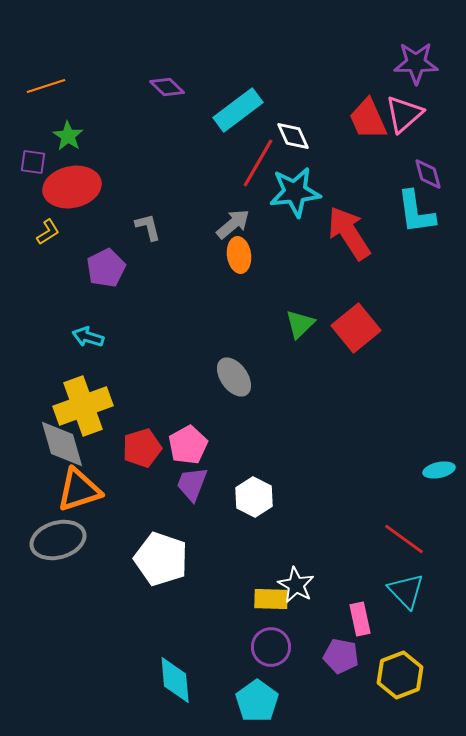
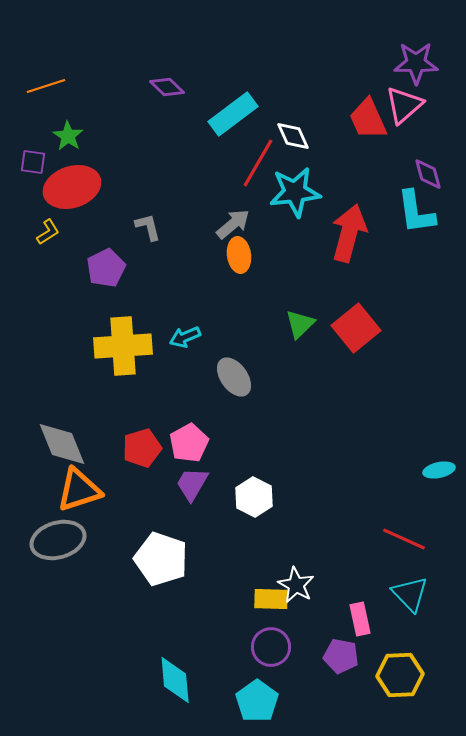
cyan rectangle at (238, 110): moved 5 px left, 4 px down
pink triangle at (404, 114): moved 9 px up
red ellipse at (72, 187): rotated 6 degrees counterclockwise
red arrow at (349, 233): rotated 48 degrees clockwise
cyan arrow at (88, 337): moved 97 px right; rotated 40 degrees counterclockwise
yellow cross at (83, 406): moved 40 px right, 60 px up; rotated 16 degrees clockwise
gray diamond at (62, 444): rotated 6 degrees counterclockwise
pink pentagon at (188, 445): moved 1 px right, 2 px up
purple trapezoid at (192, 484): rotated 9 degrees clockwise
red line at (404, 539): rotated 12 degrees counterclockwise
cyan triangle at (406, 591): moved 4 px right, 3 px down
yellow hexagon at (400, 675): rotated 18 degrees clockwise
